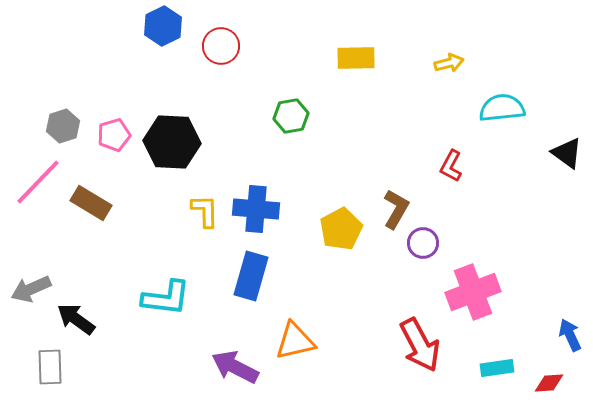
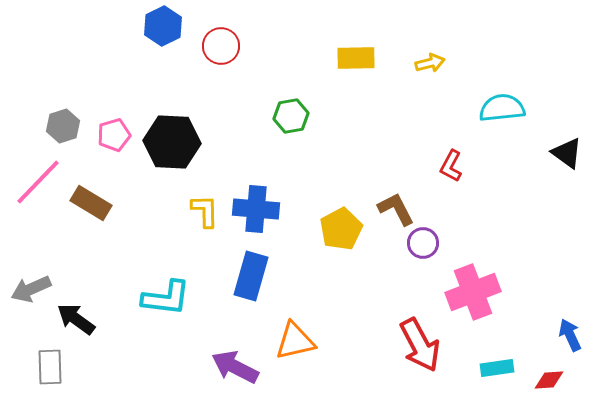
yellow arrow: moved 19 px left
brown L-shape: rotated 57 degrees counterclockwise
red diamond: moved 3 px up
